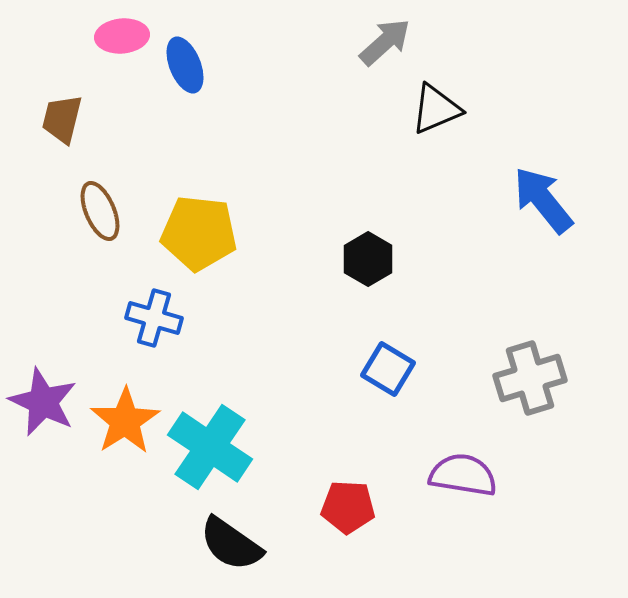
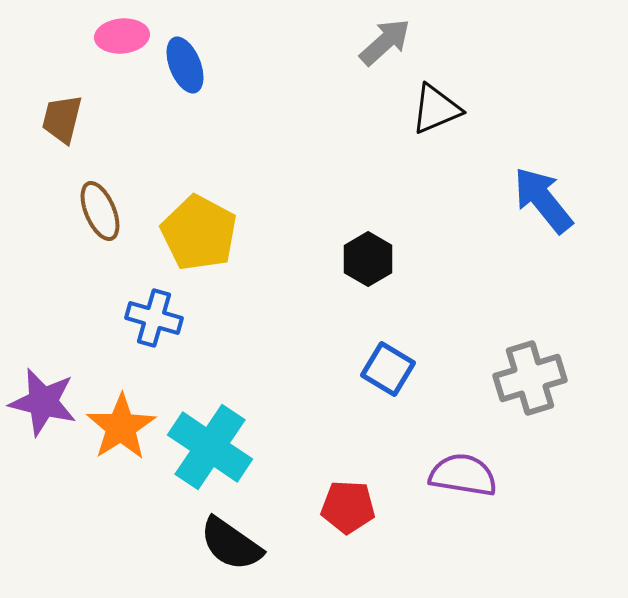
yellow pentagon: rotated 22 degrees clockwise
purple star: rotated 12 degrees counterclockwise
orange star: moved 4 px left, 6 px down
